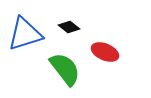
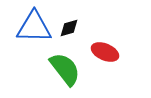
black diamond: moved 1 px down; rotated 55 degrees counterclockwise
blue triangle: moved 9 px right, 7 px up; rotated 18 degrees clockwise
